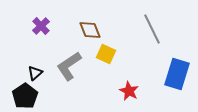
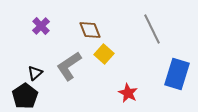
yellow square: moved 2 px left; rotated 18 degrees clockwise
red star: moved 1 px left, 2 px down
